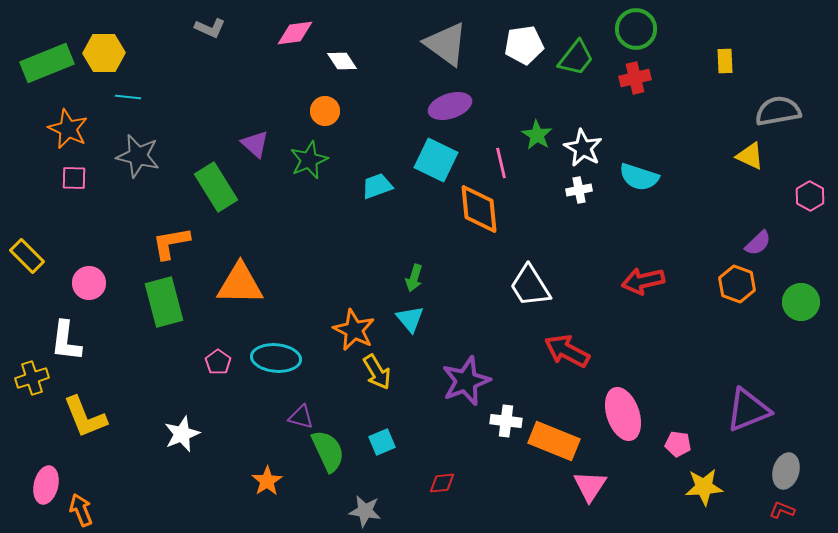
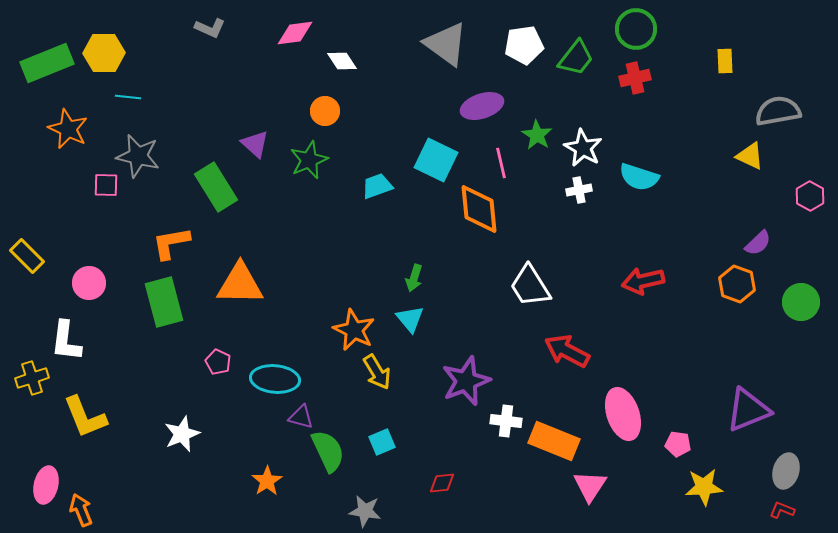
purple ellipse at (450, 106): moved 32 px right
pink square at (74, 178): moved 32 px right, 7 px down
cyan ellipse at (276, 358): moved 1 px left, 21 px down
pink pentagon at (218, 362): rotated 10 degrees counterclockwise
